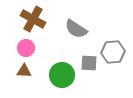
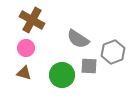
brown cross: moved 1 px left, 1 px down
gray semicircle: moved 2 px right, 10 px down
gray hexagon: rotated 15 degrees counterclockwise
gray square: moved 3 px down
brown triangle: moved 2 px down; rotated 14 degrees clockwise
